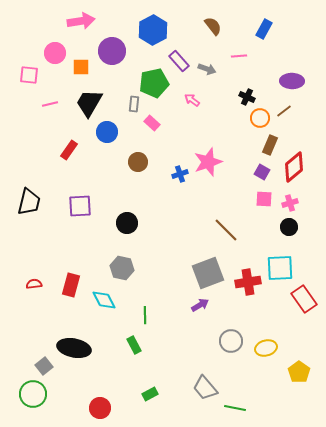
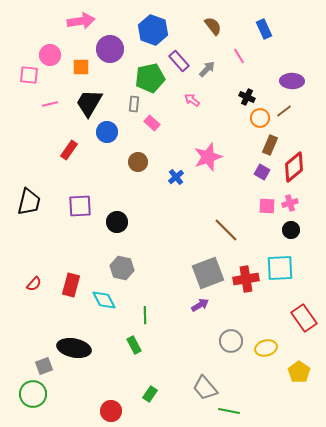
blue rectangle at (264, 29): rotated 54 degrees counterclockwise
blue hexagon at (153, 30): rotated 12 degrees counterclockwise
purple circle at (112, 51): moved 2 px left, 2 px up
pink circle at (55, 53): moved 5 px left, 2 px down
pink line at (239, 56): rotated 63 degrees clockwise
gray arrow at (207, 69): rotated 66 degrees counterclockwise
green pentagon at (154, 83): moved 4 px left, 5 px up
pink star at (208, 162): moved 5 px up
blue cross at (180, 174): moved 4 px left, 3 px down; rotated 21 degrees counterclockwise
pink square at (264, 199): moved 3 px right, 7 px down
black circle at (127, 223): moved 10 px left, 1 px up
black circle at (289, 227): moved 2 px right, 3 px down
red cross at (248, 282): moved 2 px left, 3 px up
red semicircle at (34, 284): rotated 140 degrees clockwise
red rectangle at (304, 299): moved 19 px down
gray square at (44, 366): rotated 18 degrees clockwise
green rectangle at (150, 394): rotated 28 degrees counterclockwise
red circle at (100, 408): moved 11 px right, 3 px down
green line at (235, 408): moved 6 px left, 3 px down
